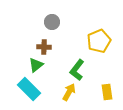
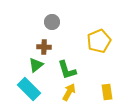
green L-shape: moved 10 px left; rotated 55 degrees counterclockwise
